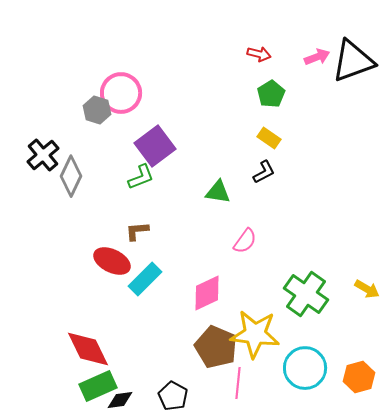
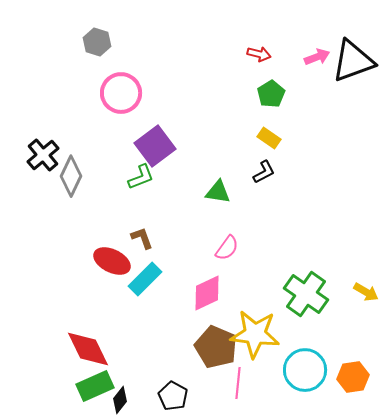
gray hexagon: moved 68 px up
brown L-shape: moved 5 px right, 7 px down; rotated 75 degrees clockwise
pink semicircle: moved 18 px left, 7 px down
yellow arrow: moved 1 px left, 3 px down
cyan circle: moved 2 px down
orange hexagon: moved 6 px left; rotated 8 degrees clockwise
green rectangle: moved 3 px left
black diamond: rotated 44 degrees counterclockwise
